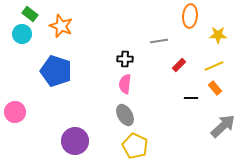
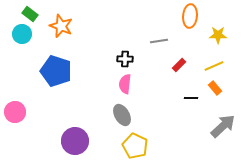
gray ellipse: moved 3 px left
